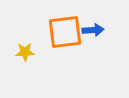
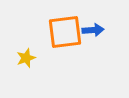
yellow star: moved 1 px right, 6 px down; rotated 18 degrees counterclockwise
